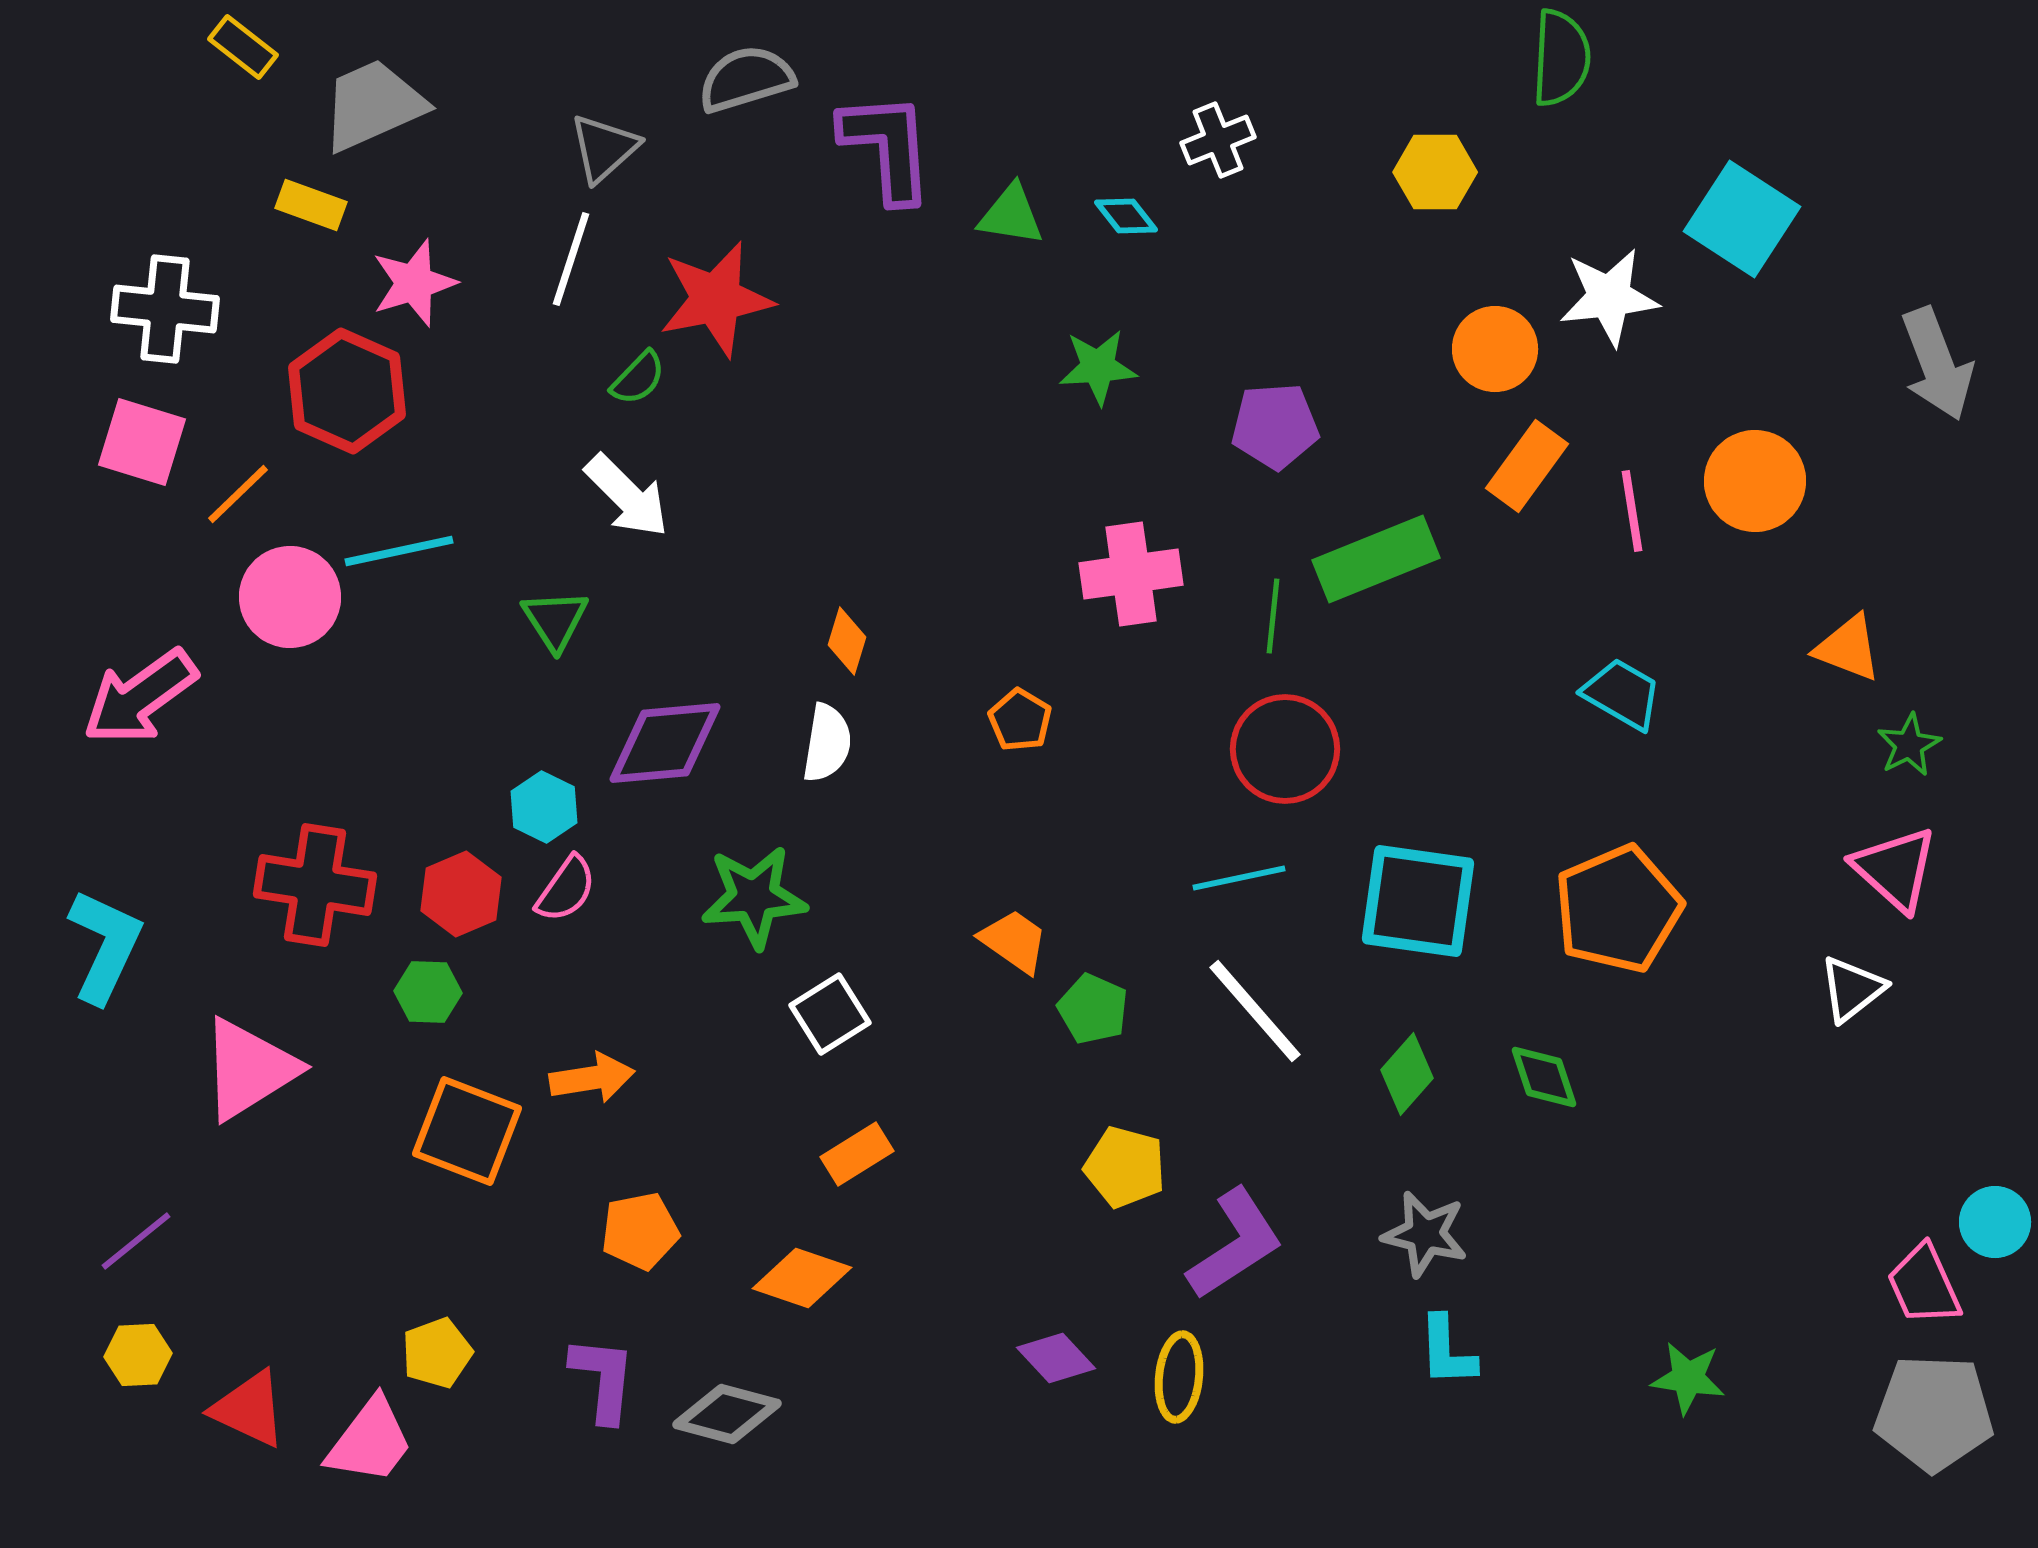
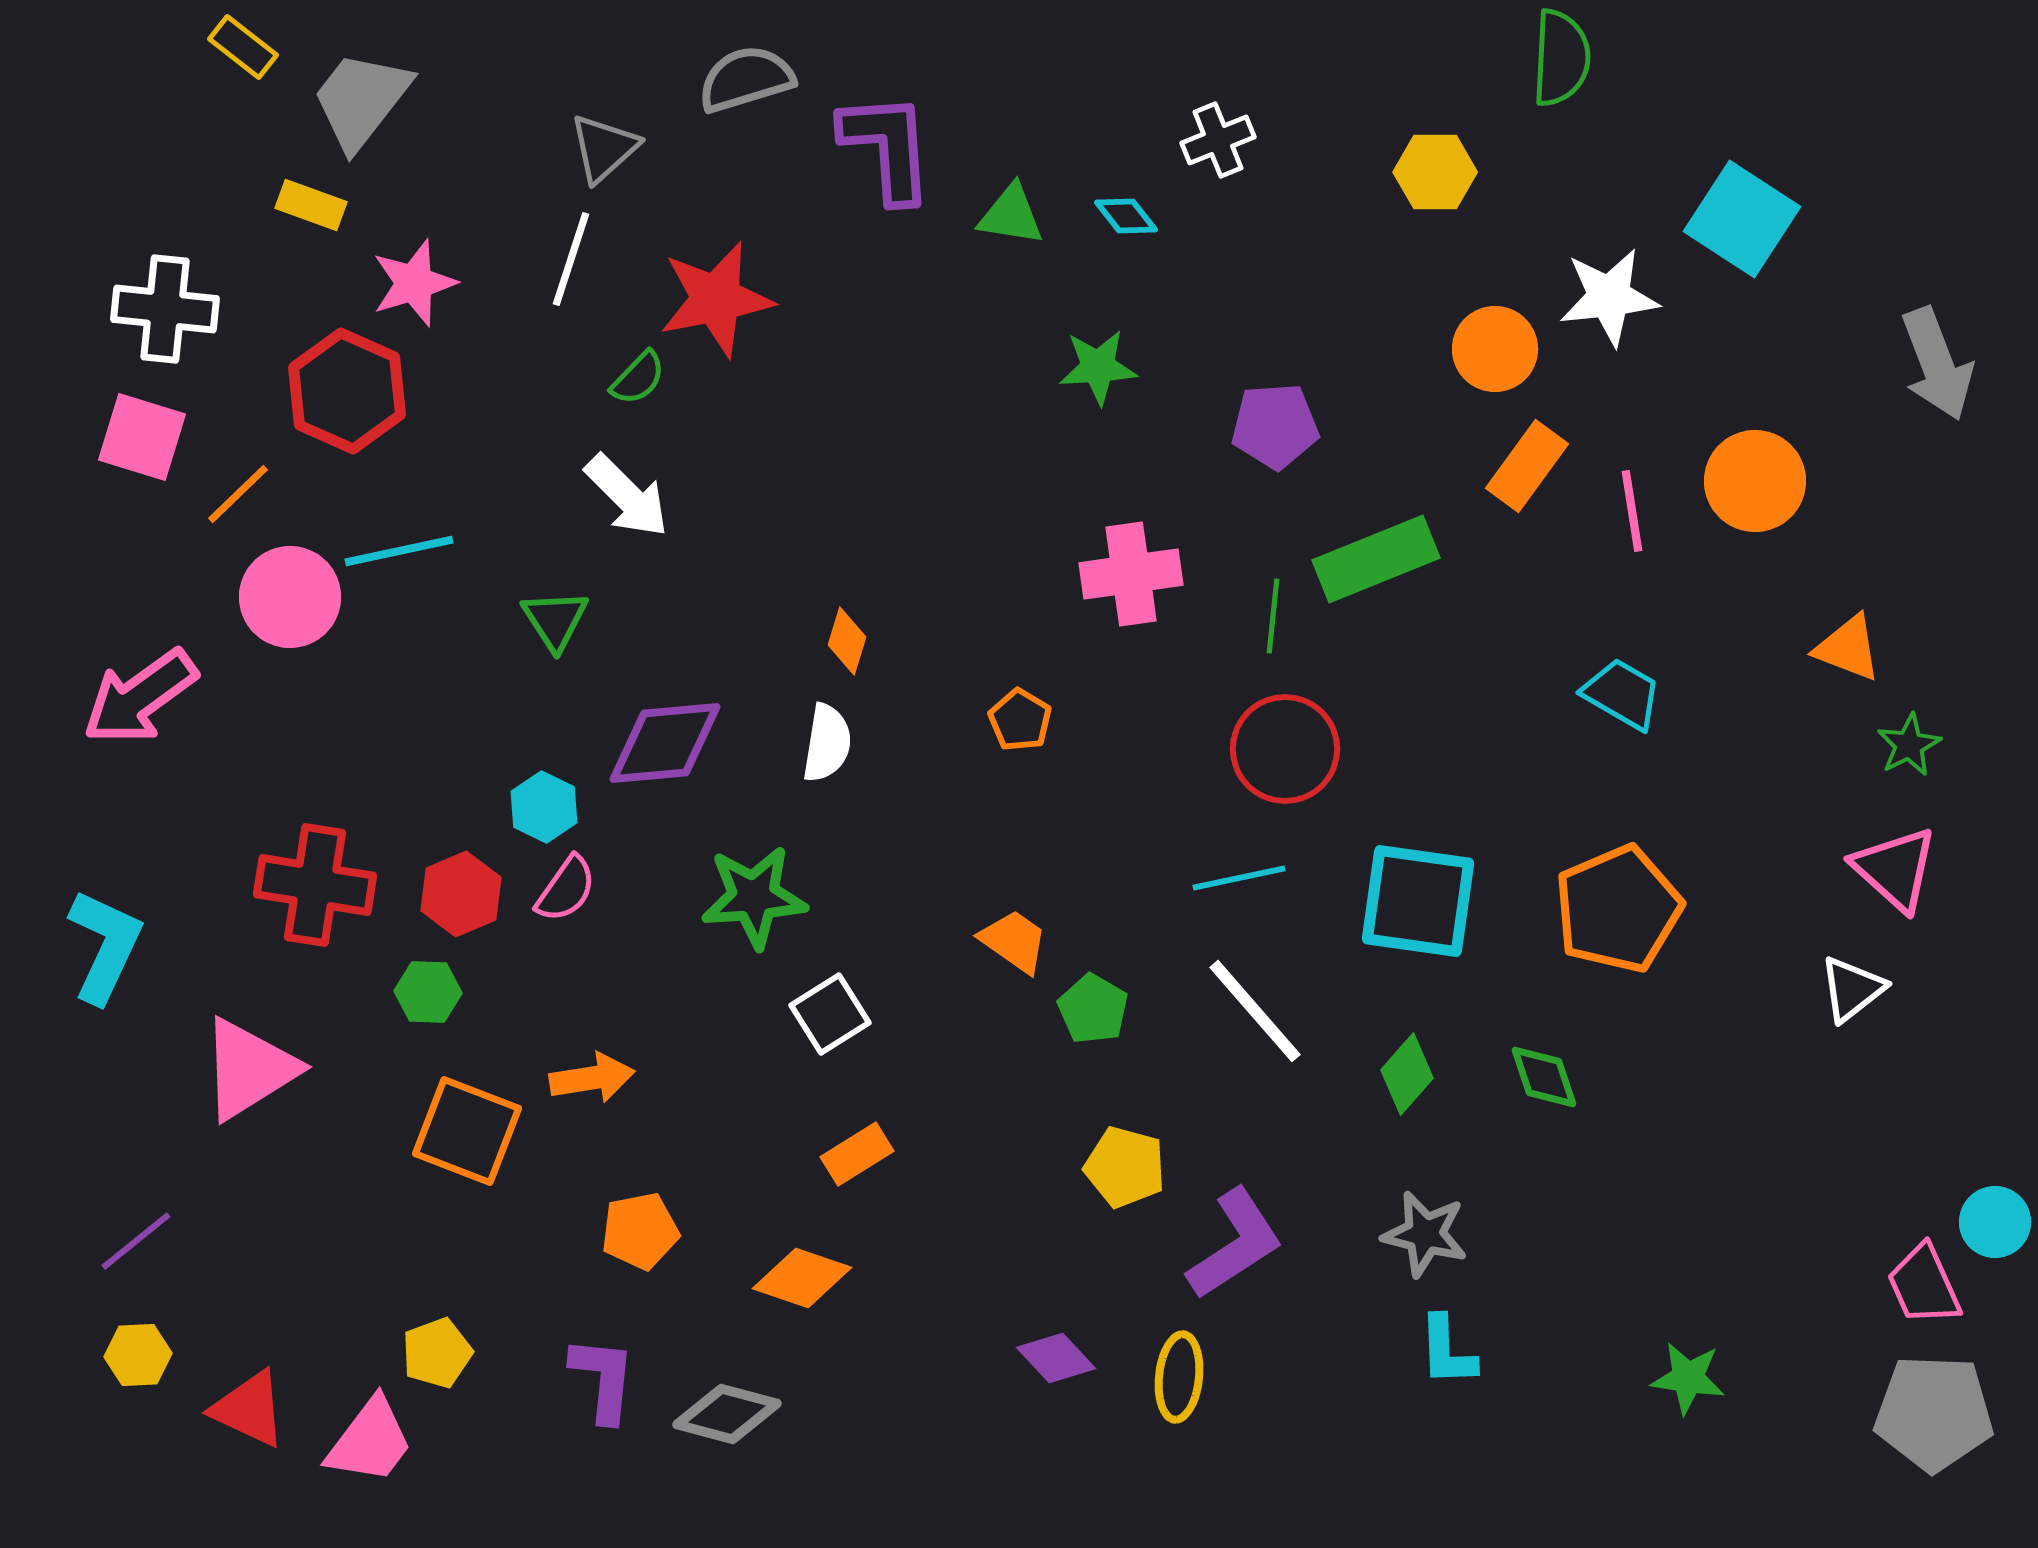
gray trapezoid at (373, 105): moved 12 px left, 5 px up; rotated 28 degrees counterclockwise
pink square at (142, 442): moved 5 px up
green pentagon at (1093, 1009): rotated 6 degrees clockwise
